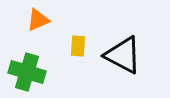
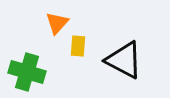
orange triangle: moved 19 px right, 3 px down; rotated 25 degrees counterclockwise
black triangle: moved 1 px right, 5 px down
